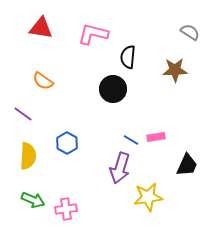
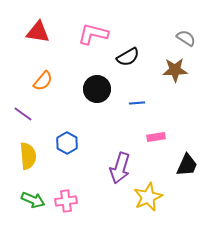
red triangle: moved 3 px left, 4 px down
gray semicircle: moved 4 px left, 6 px down
black semicircle: rotated 125 degrees counterclockwise
orange semicircle: rotated 85 degrees counterclockwise
black circle: moved 16 px left
blue line: moved 6 px right, 37 px up; rotated 35 degrees counterclockwise
yellow semicircle: rotated 8 degrees counterclockwise
yellow star: rotated 16 degrees counterclockwise
pink cross: moved 8 px up
